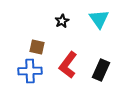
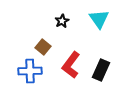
brown square: moved 6 px right; rotated 28 degrees clockwise
red L-shape: moved 3 px right
